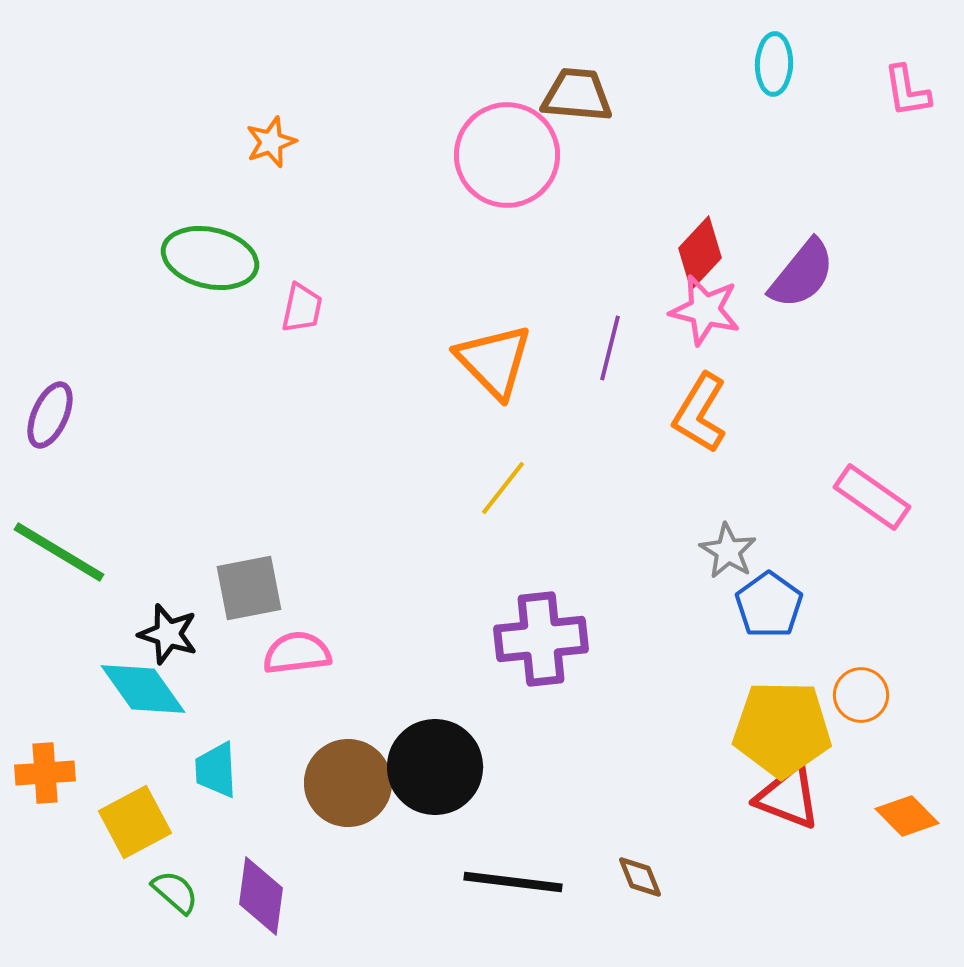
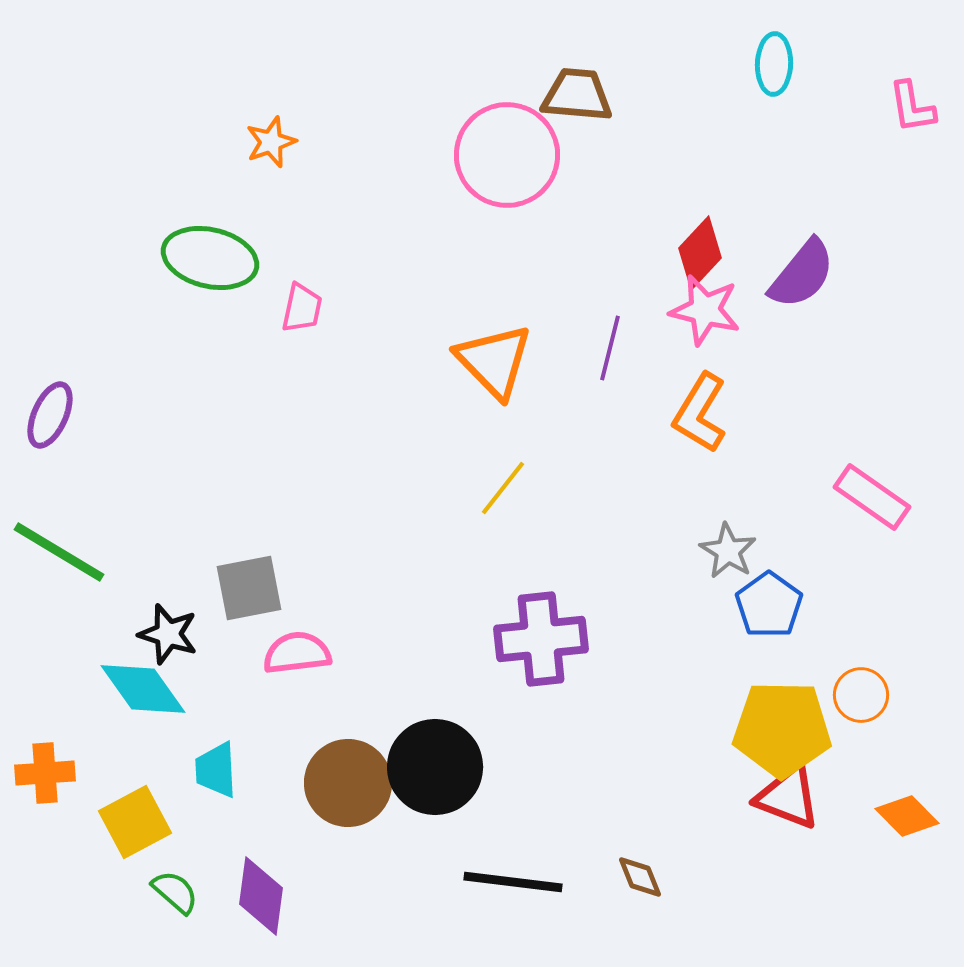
pink L-shape: moved 5 px right, 16 px down
